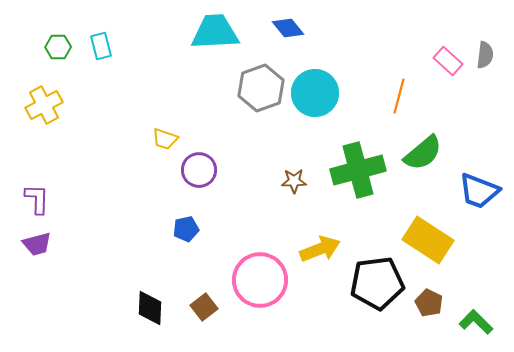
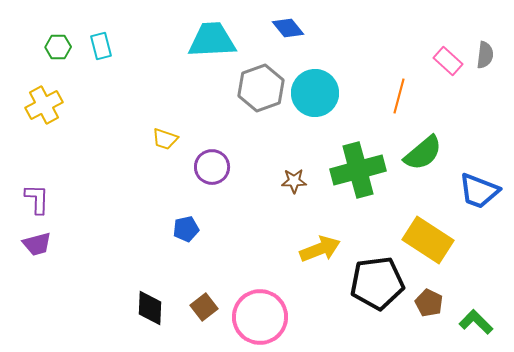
cyan trapezoid: moved 3 px left, 8 px down
purple circle: moved 13 px right, 3 px up
pink circle: moved 37 px down
